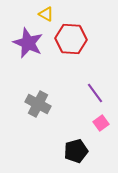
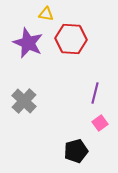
yellow triangle: rotated 21 degrees counterclockwise
purple line: rotated 50 degrees clockwise
gray cross: moved 14 px left, 3 px up; rotated 15 degrees clockwise
pink square: moved 1 px left
